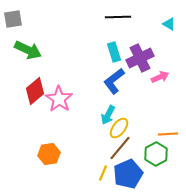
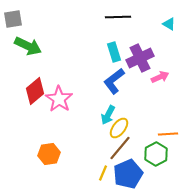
green arrow: moved 4 px up
